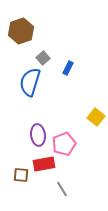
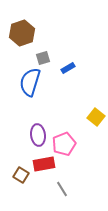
brown hexagon: moved 1 px right, 2 px down
gray square: rotated 24 degrees clockwise
blue rectangle: rotated 32 degrees clockwise
brown square: rotated 28 degrees clockwise
